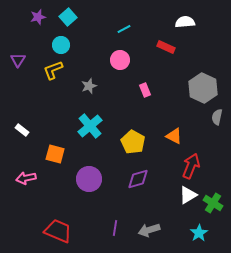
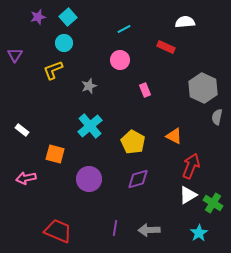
cyan circle: moved 3 px right, 2 px up
purple triangle: moved 3 px left, 5 px up
gray arrow: rotated 15 degrees clockwise
